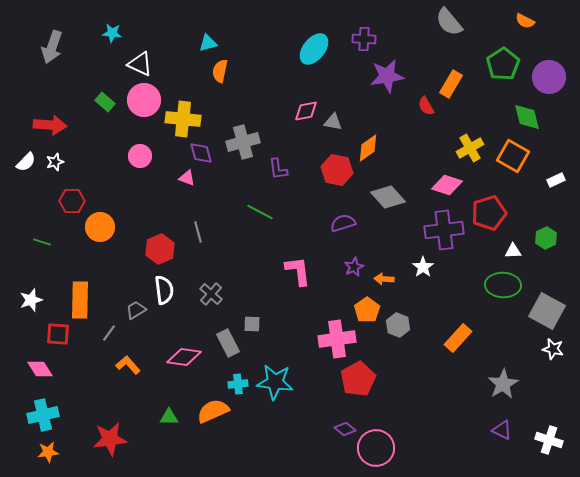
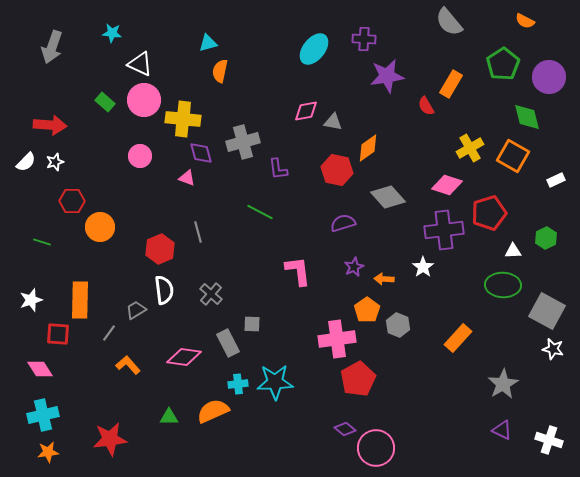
cyan star at (275, 382): rotated 9 degrees counterclockwise
